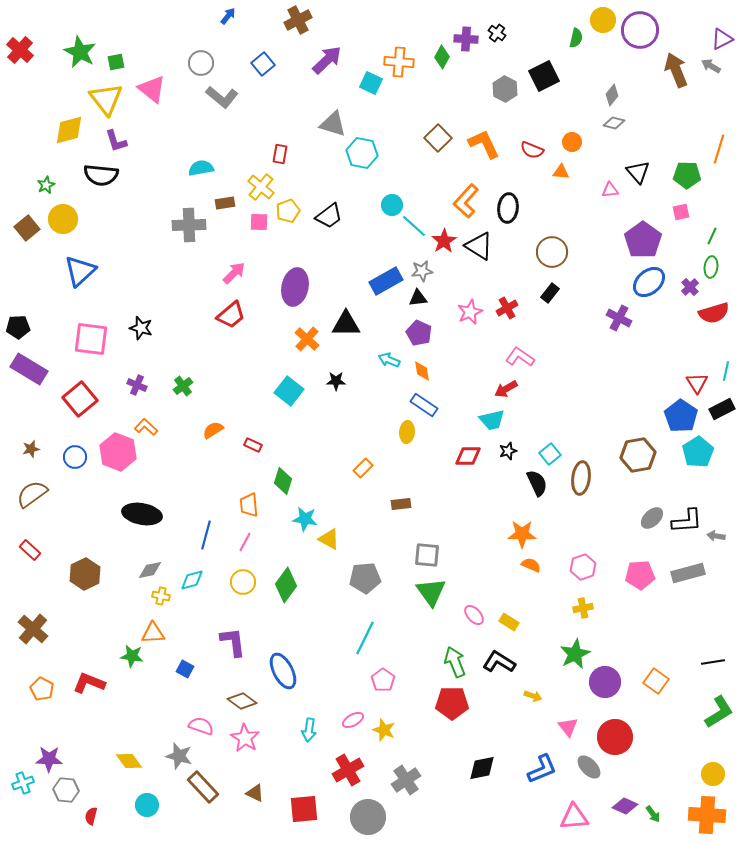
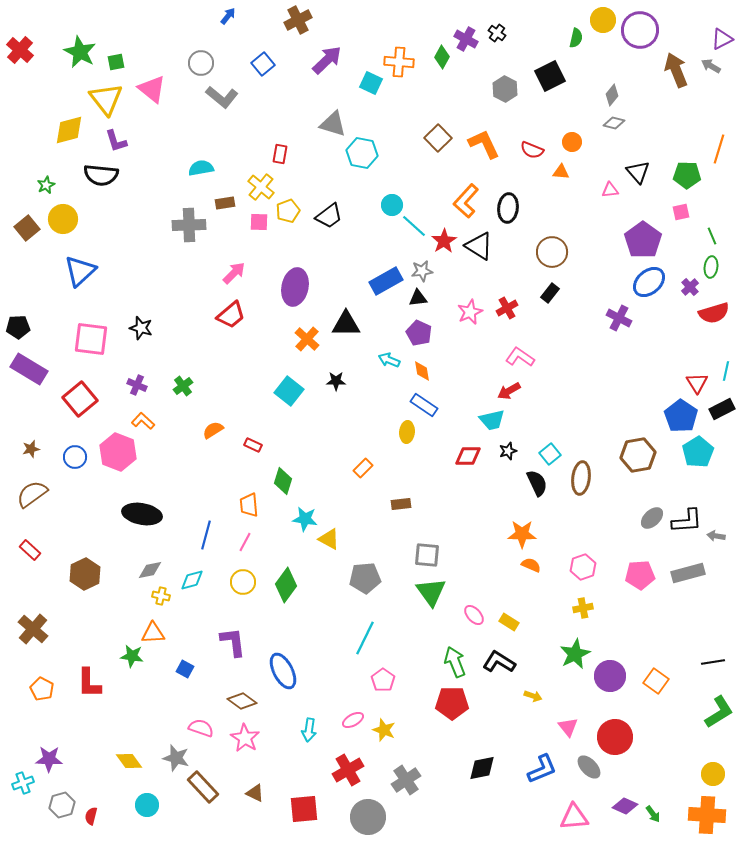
purple cross at (466, 39): rotated 25 degrees clockwise
black square at (544, 76): moved 6 px right
green line at (712, 236): rotated 48 degrees counterclockwise
red arrow at (506, 389): moved 3 px right, 2 px down
orange L-shape at (146, 427): moved 3 px left, 6 px up
purple circle at (605, 682): moved 5 px right, 6 px up
red L-shape at (89, 683): rotated 112 degrees counterclockwise
pink semicircle at (201, 726): moved 2 px down
gray star at (179, 756): moved 3 px left, 2 px down
gray hexagon at (66, 790): moved 4 px left, 15 px down; rotated 20 degrees counterclockwise
